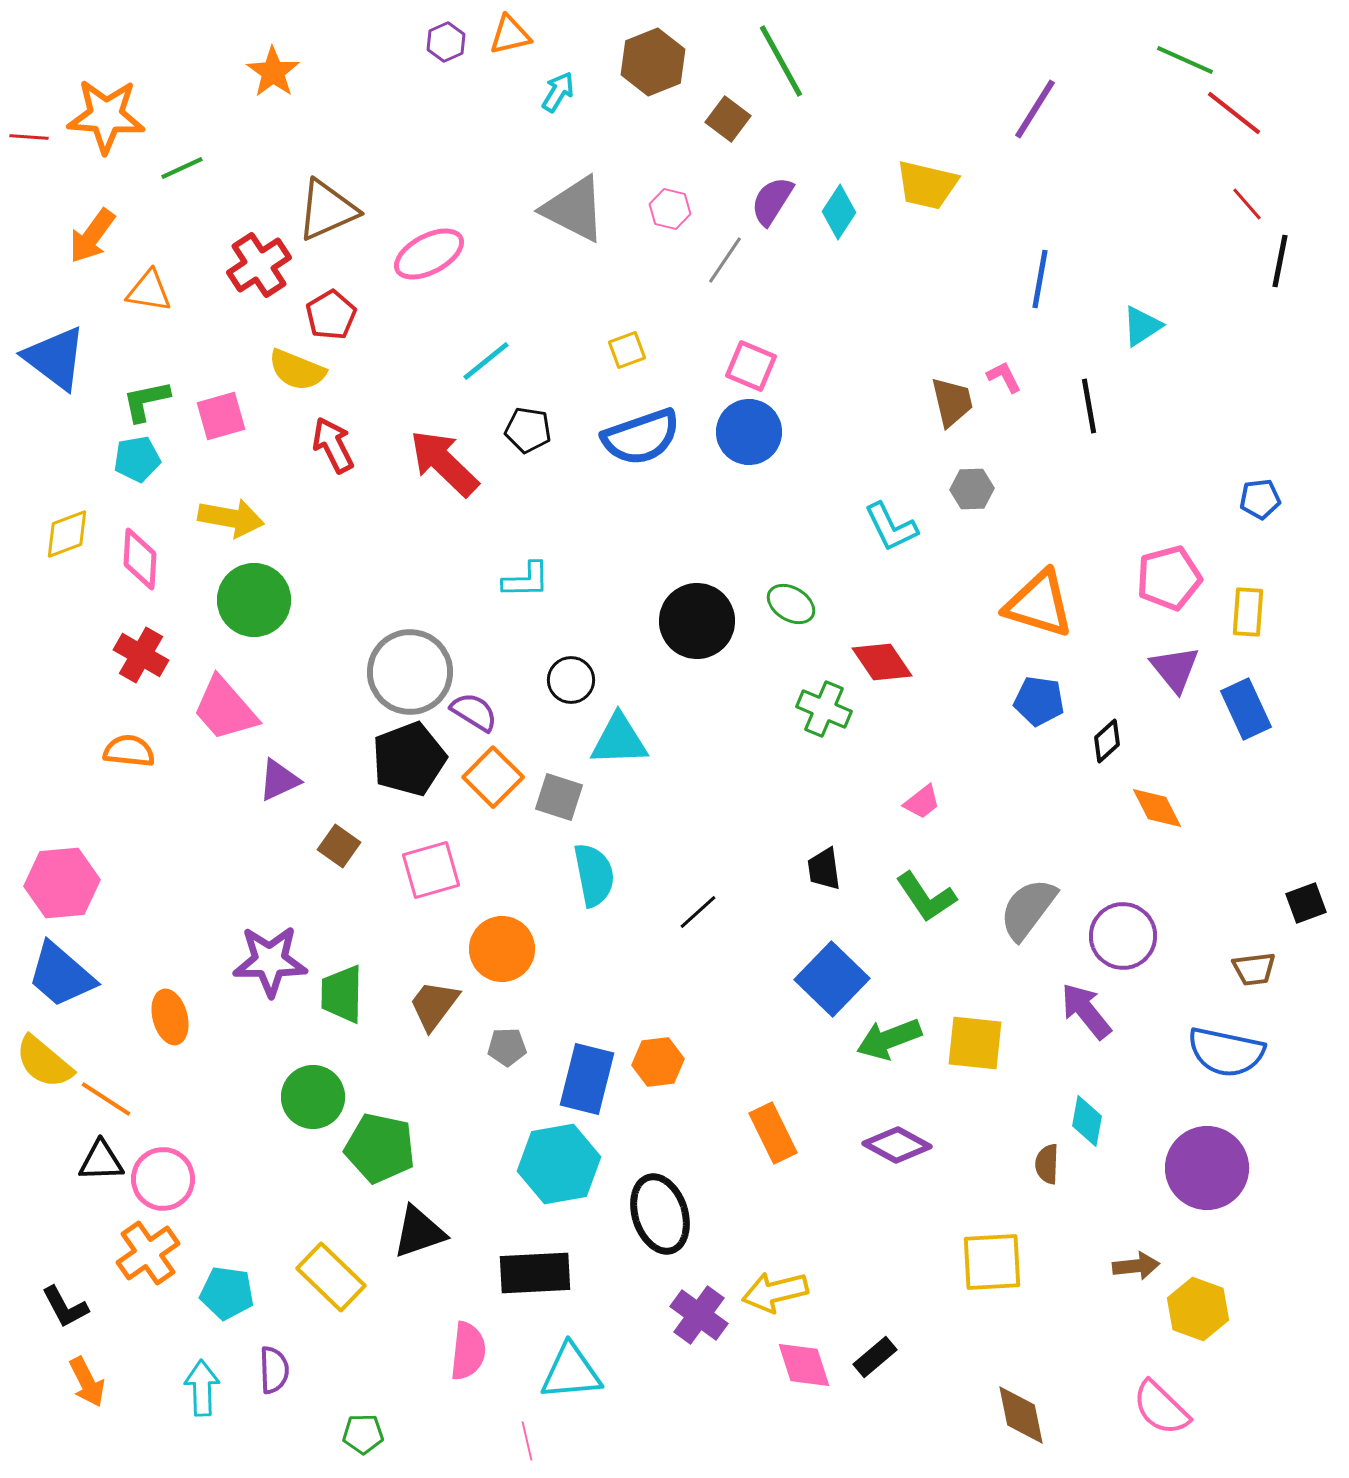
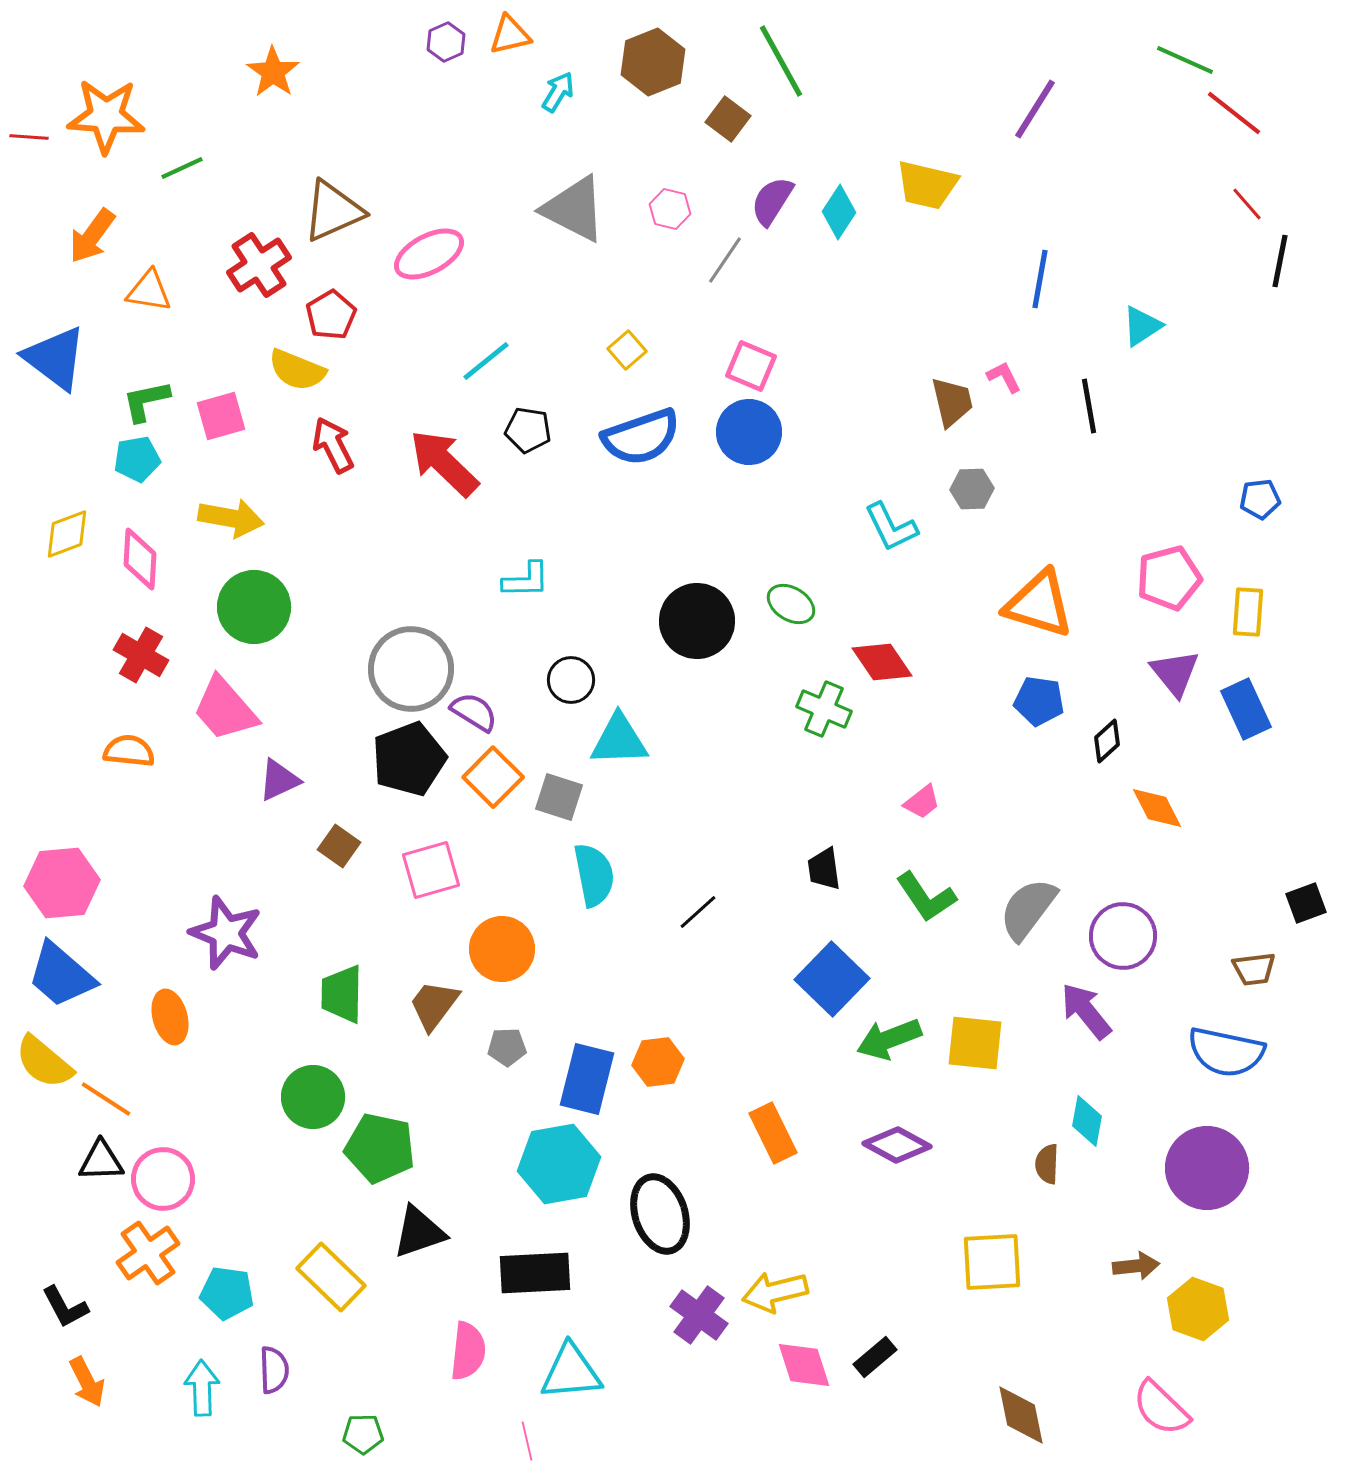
brown triangle at (327, 210): moved 6 px right, 1 px down
yellow square at (627, 350): rotated 21 degrees counterclockwise
green circle at (254, 600): moved 7 px down
purple triangle at (1175, 669): moved 4 px down
gray circle at (410, 672): moved 1 px right, 3 px up
purple star at (270, 961): moved 44 px left, 28 px up; rotated 22 degrees clockwise
